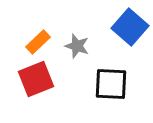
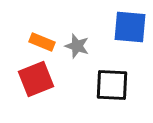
blue square: rotated 36 degrees counterclockwise
orange rectangle: moved 4 px right; rotated 65 degrees clockwise
black square: moved 1 px right, 1 px down
